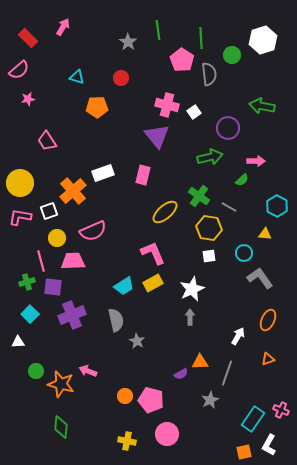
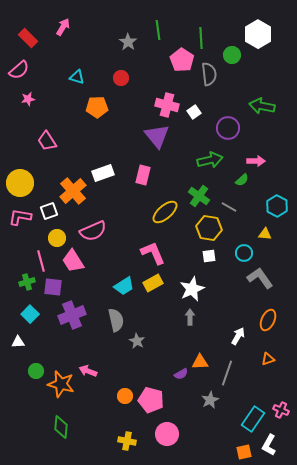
white hexagon at (263, 40): moved 5 px left, 6 px up; rotated 12 degrees counterclockwise
green arrow at (210, 157): moved 3 px down
pink trapezoid at (73, 261): rotated 120 degrees counterclockwise
